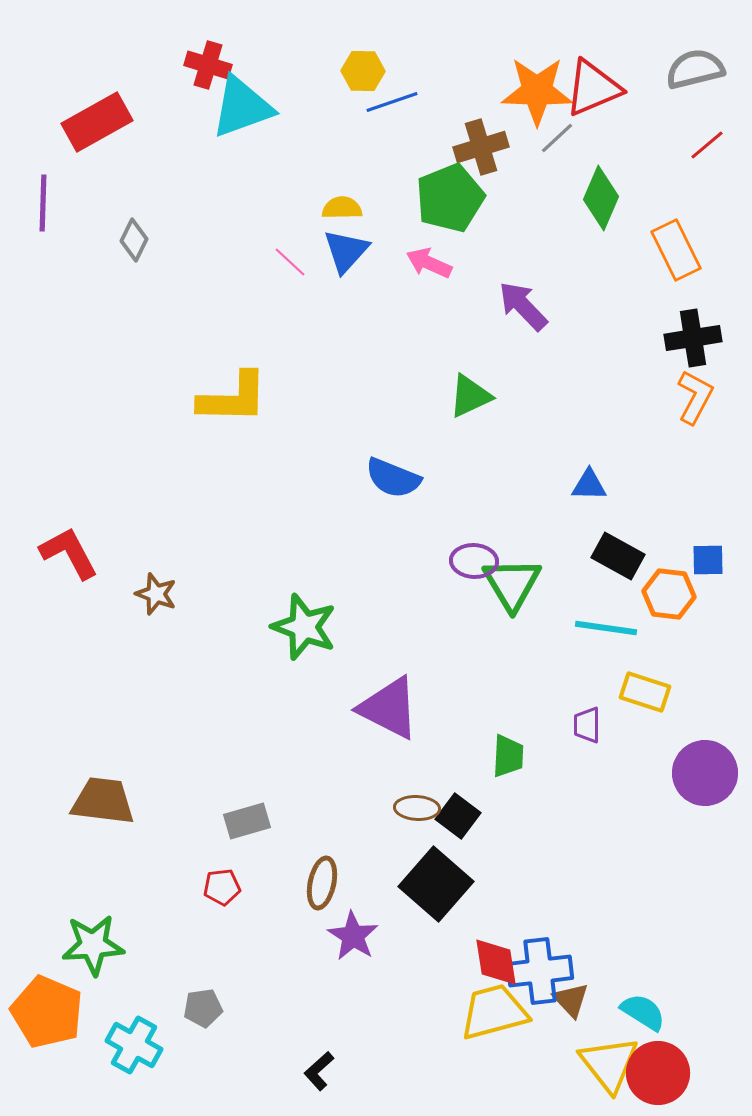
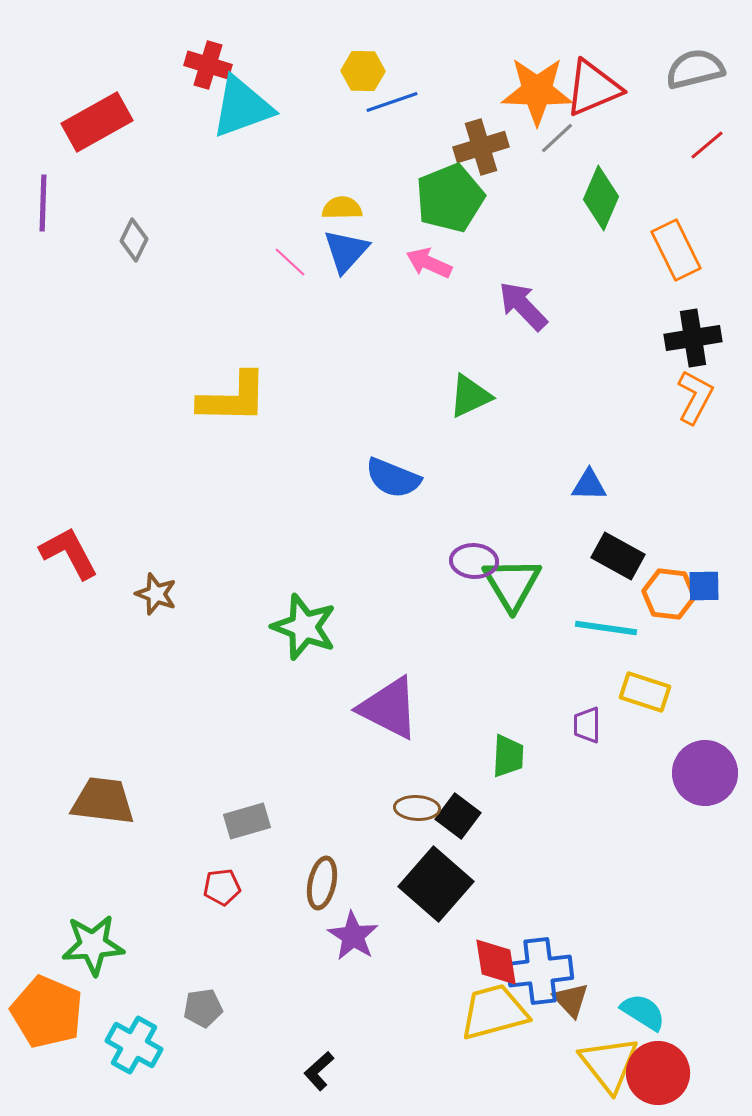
blue square at (708, 560): moved 4 px left, 26 px down
